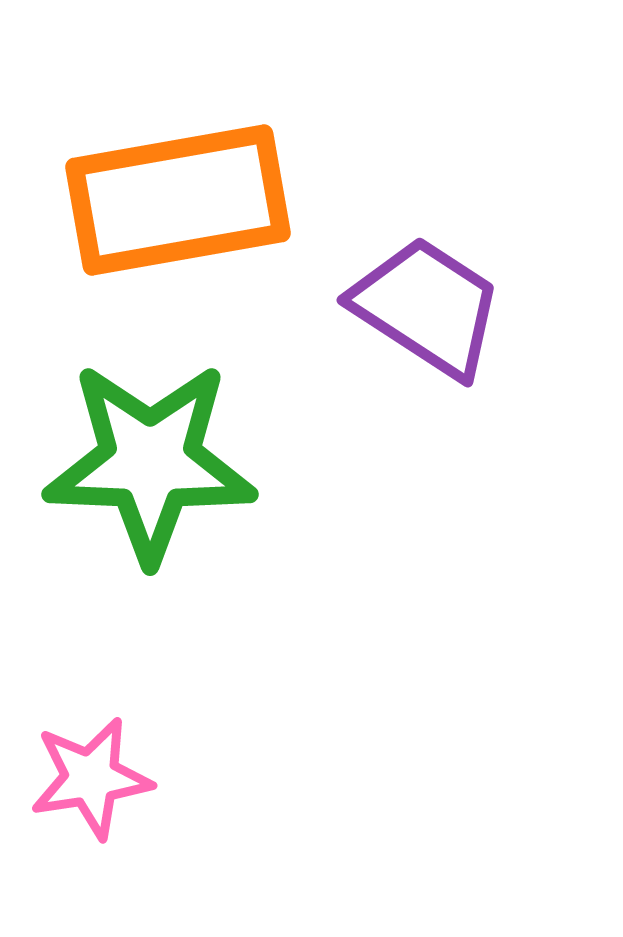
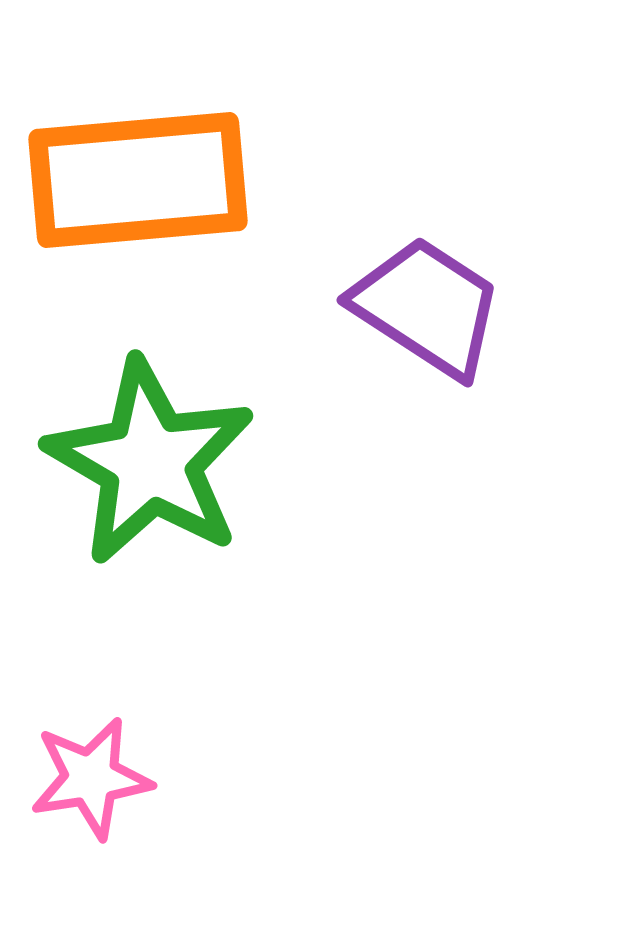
orange rectangle: moved 40 px left, 20 px up; rotated 5 degrees clockwise
green star: rotated 28 degrees clockwise
